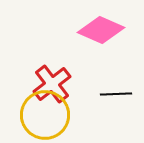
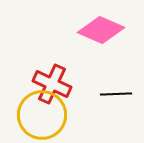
red cross: rotated 27 degrees counterclockwise
yellow circle: moved 3 px left
